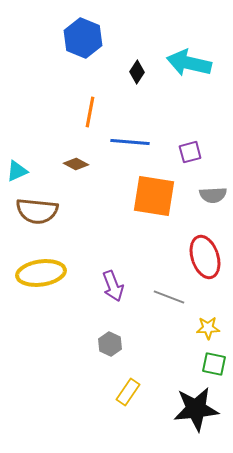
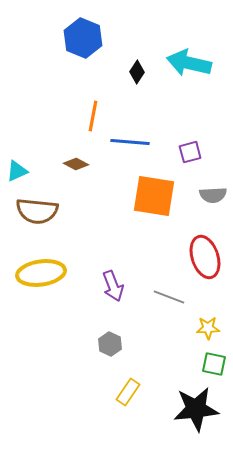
orange line: moved 3 px right, 4 px down
